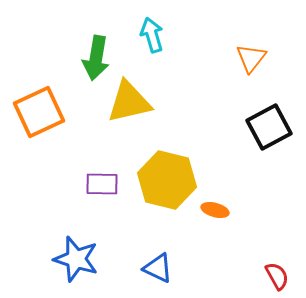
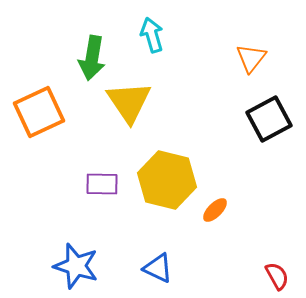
green arrow: moved 4 px left
yellow triangle: rotated 51 degrees counterclockwise
black square: moved 8 px up
orange ellipse: rotated 60 degrees counterclockwise
blue star: moved 7 px down
